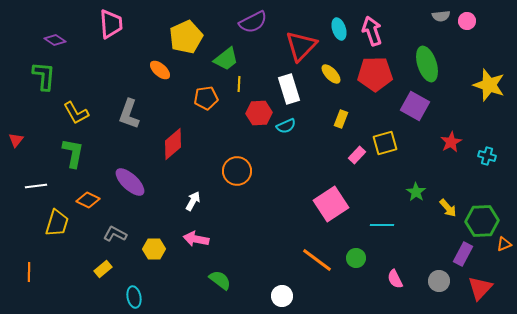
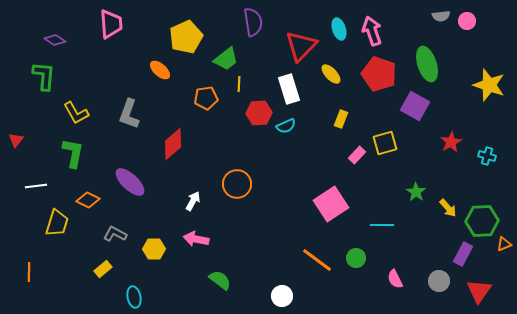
purple semicircle at (253, 22): rotated 72 degrees counterclockwise
red pentagon at (375, 74): moved 4 px right; rotated 20 degrees clockwise
orange circle at (237, 171): moved 13 px down
red triangle at (480, 288): moved 1 px left, 3 px down; rotated 8 degrees counterclockwise
